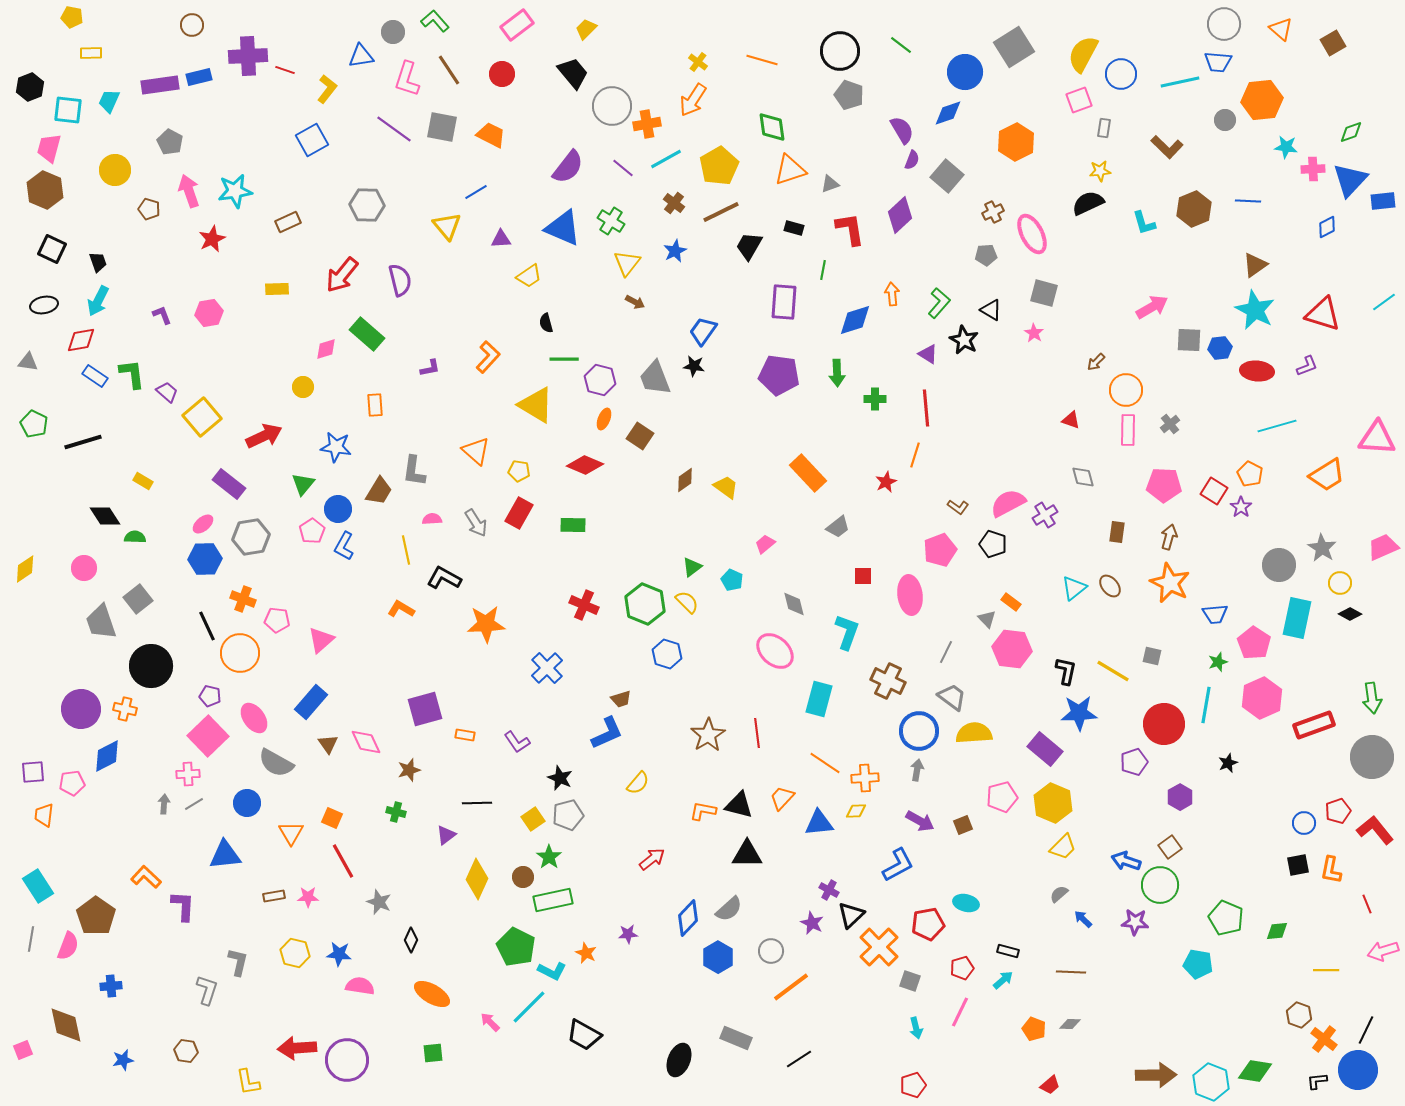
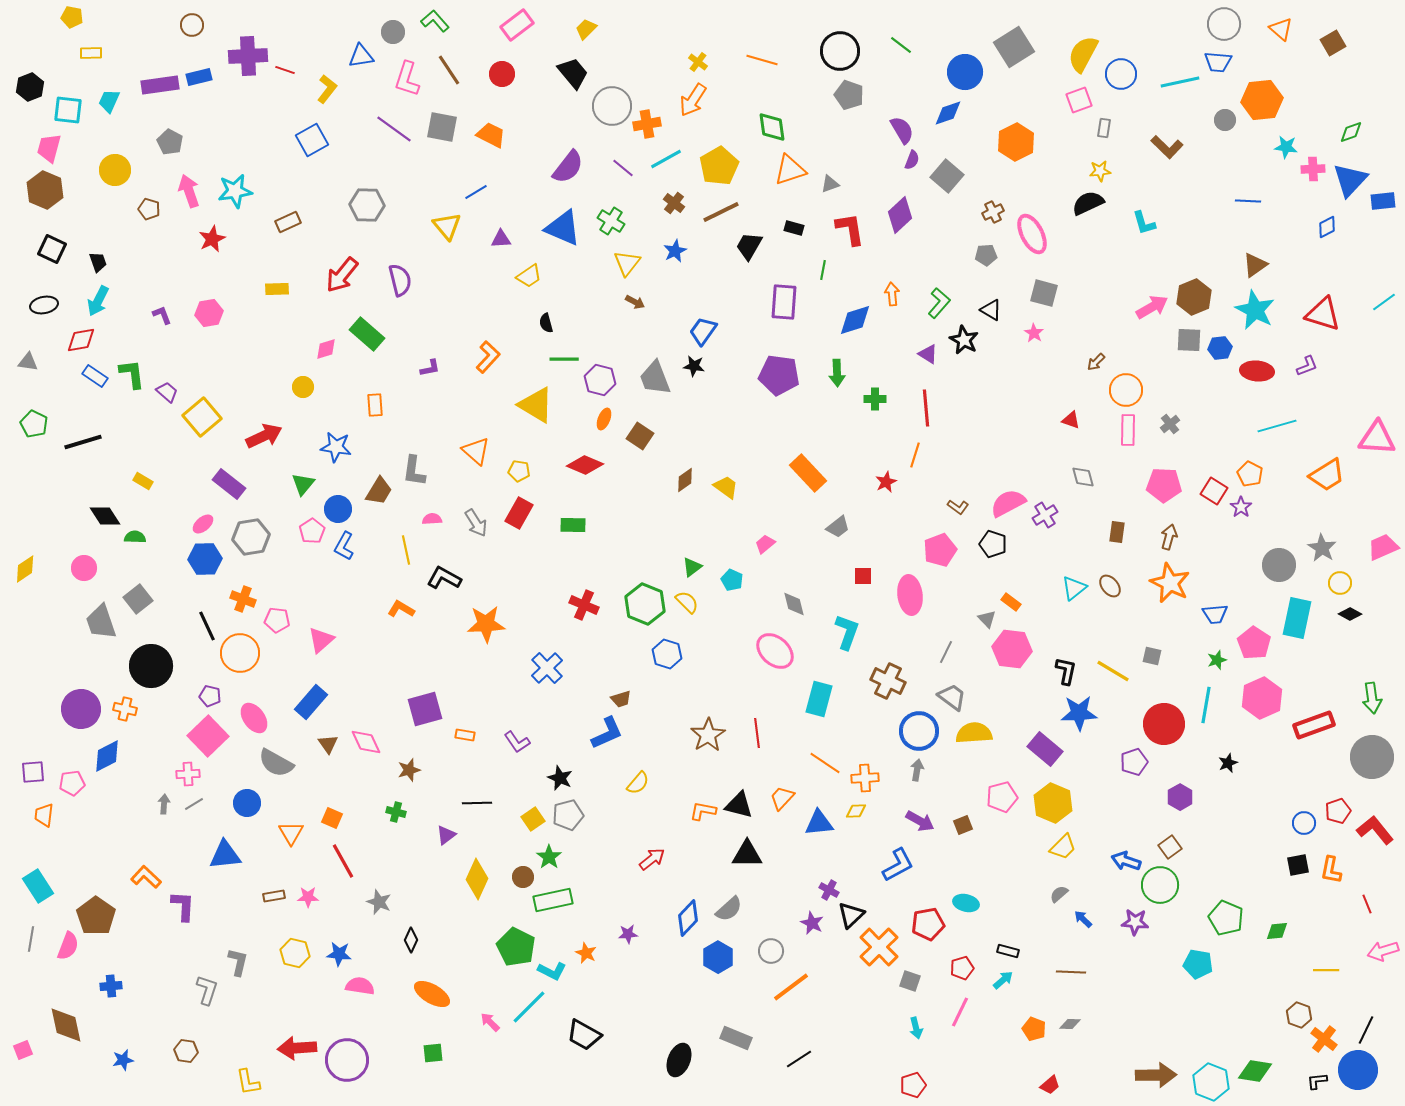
brown hexagon at (1194, 209): moved 88 px down
green star at (1218, 662): moved 1 px left, 2 px up
